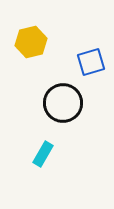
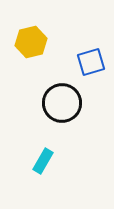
black circle: moved 1 px left
cyan rectangle: moved 7 px down
